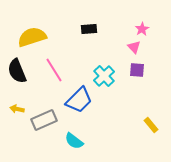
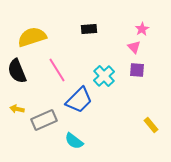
pink line: moved 3 px right
